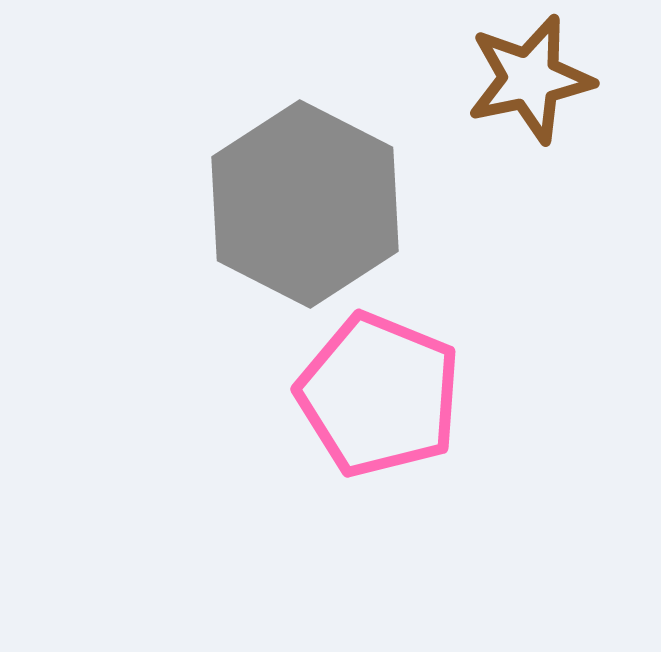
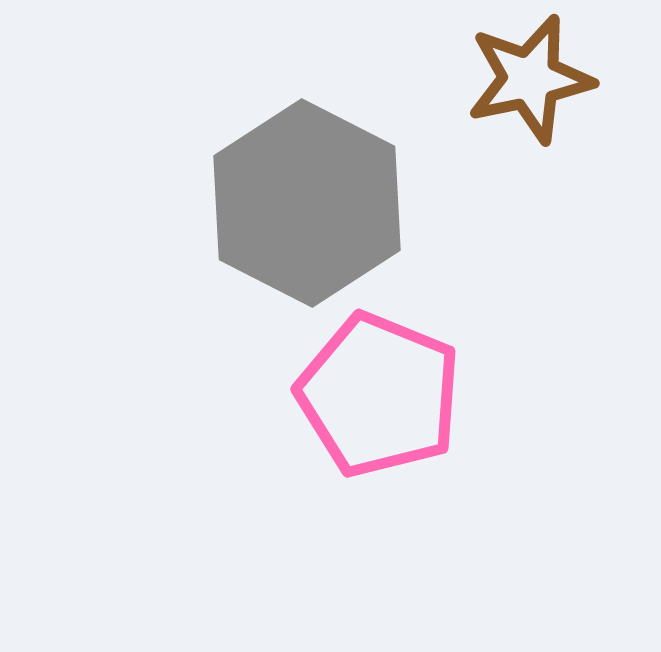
gray hexagon: moved 2 px right, 1 px up
